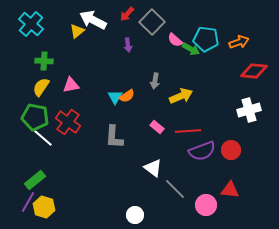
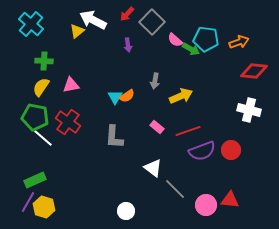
white cross: rotated 30 degrees clockwise
red line: rotated 15 degrees counterclockwise
green rectangle: rotated 15 degrees clockwise
red triangle: moved 10 px down
white circle: moved 9 px left, 4 px up
